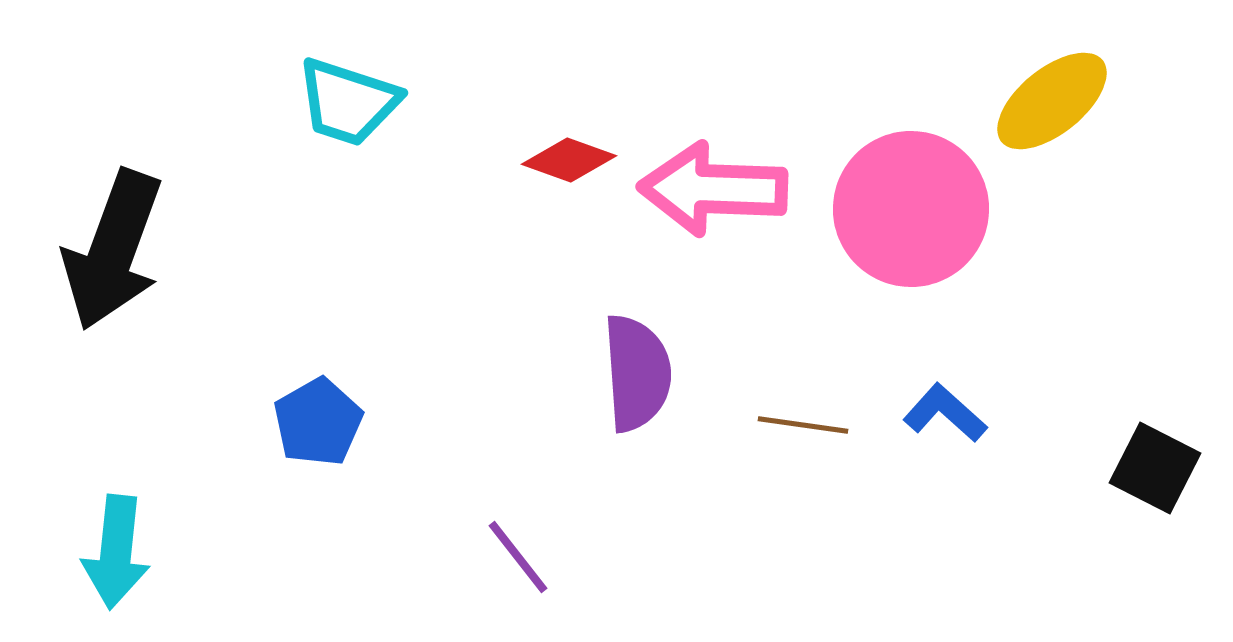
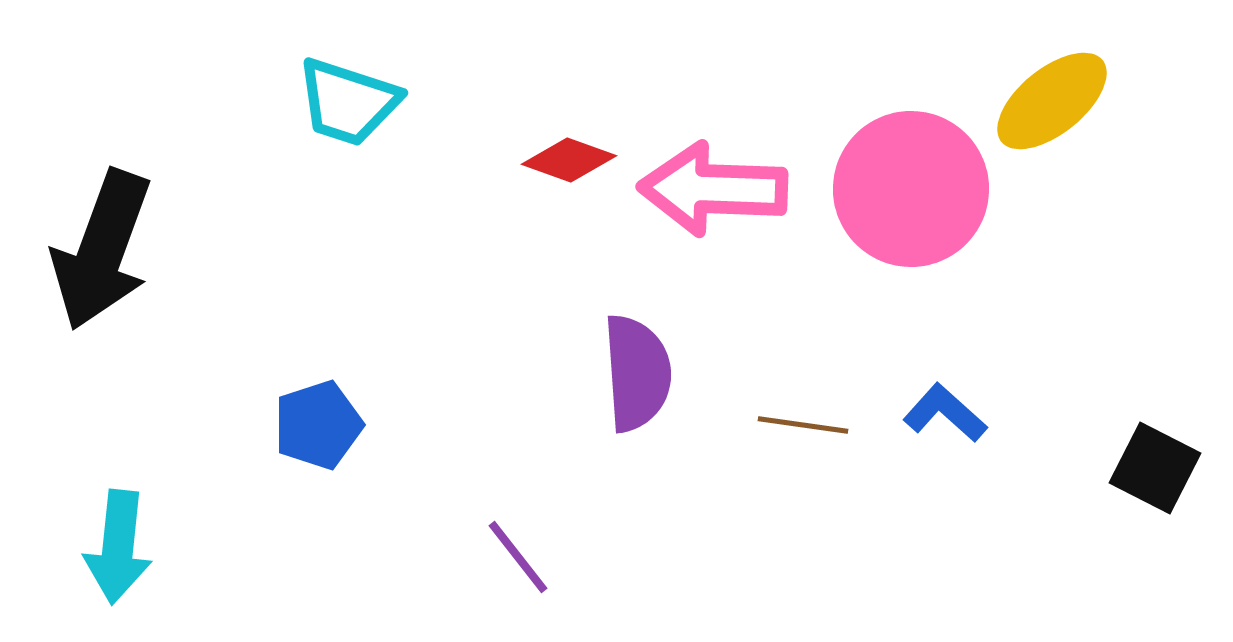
pink circle: moved 20 px up
black arrow: moved 11 px left
blue pentagon: moved 3 px down; rotated 12 degrees clockwise
cyan arrow: moved 2 px right, 5 px up
